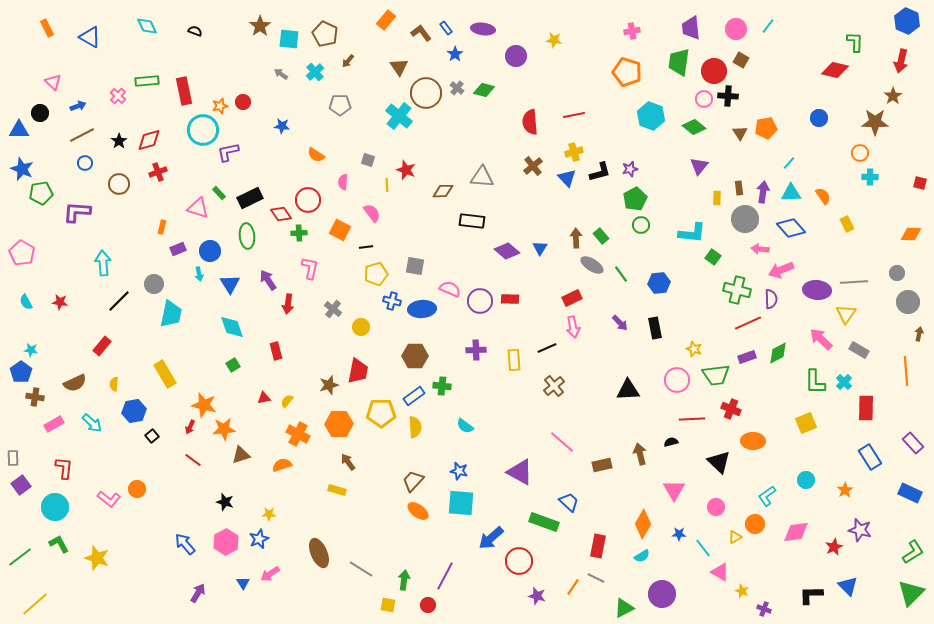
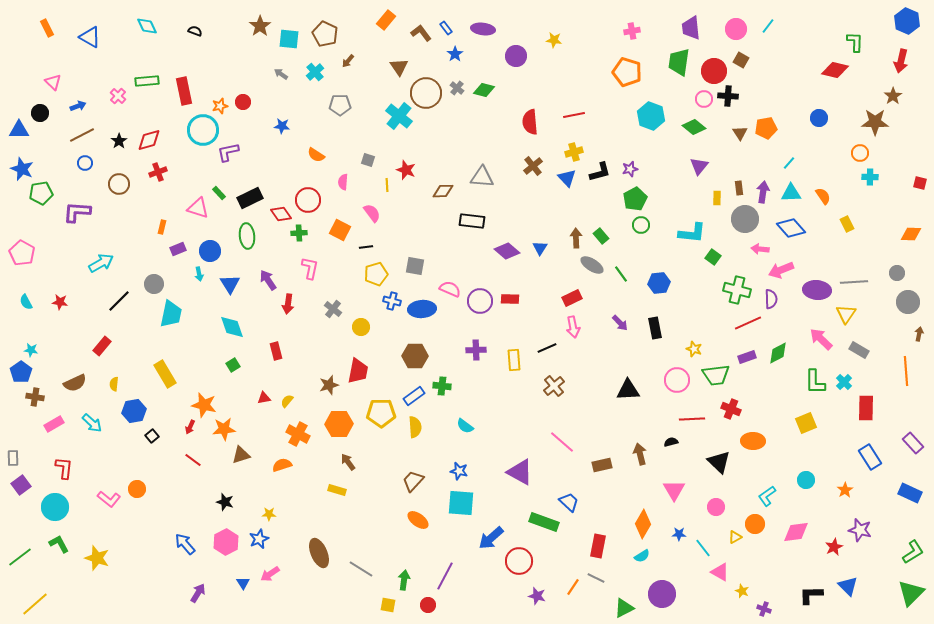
cyan arrow at (103, 263): moved 2 px left; rotated 65 degrees clockwise
orange ellipse at (418, 511): moved 9 px down
